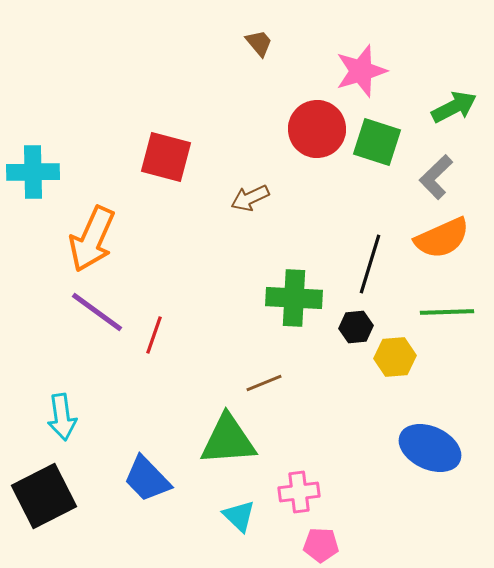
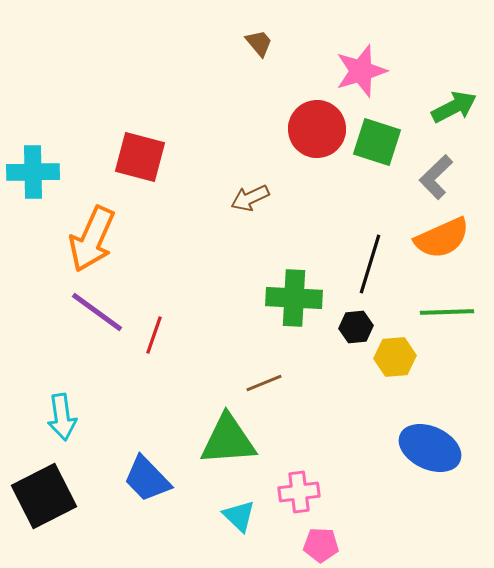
red square: moved 26 px left
